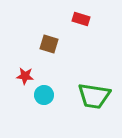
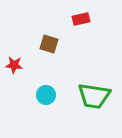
red rectangle: rotated 30 degrees counterclockwise
red star: moved 11 px left, 11 px up
cyan circle: moved 2 px right
